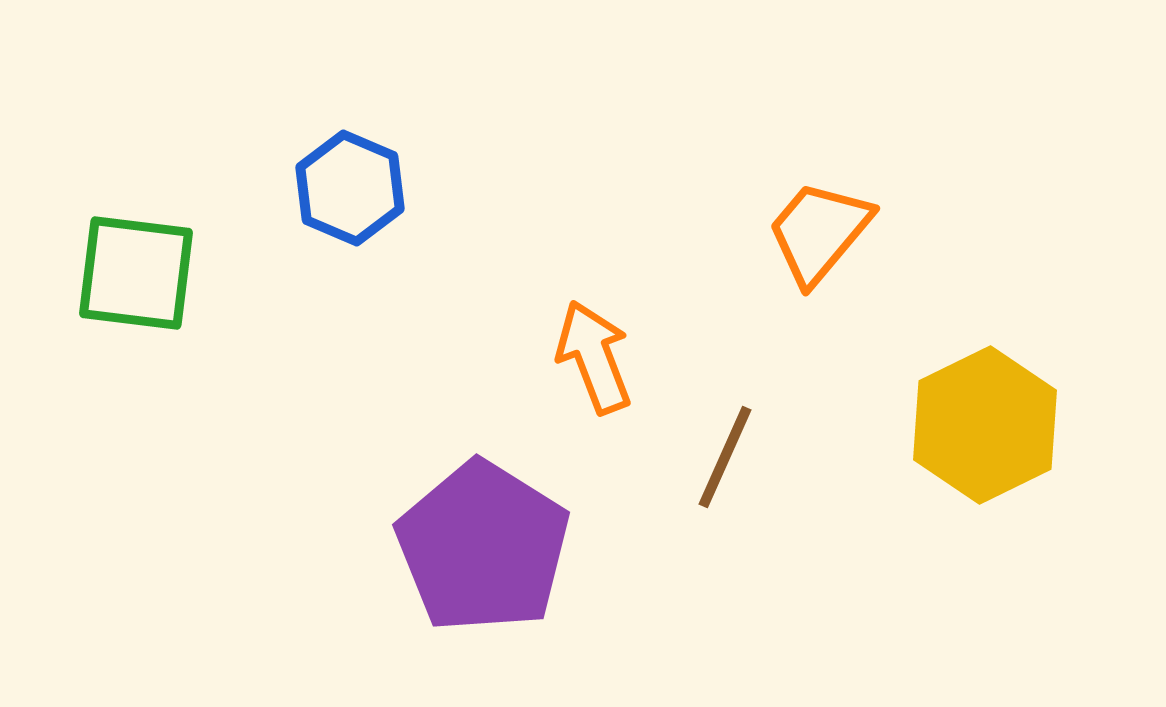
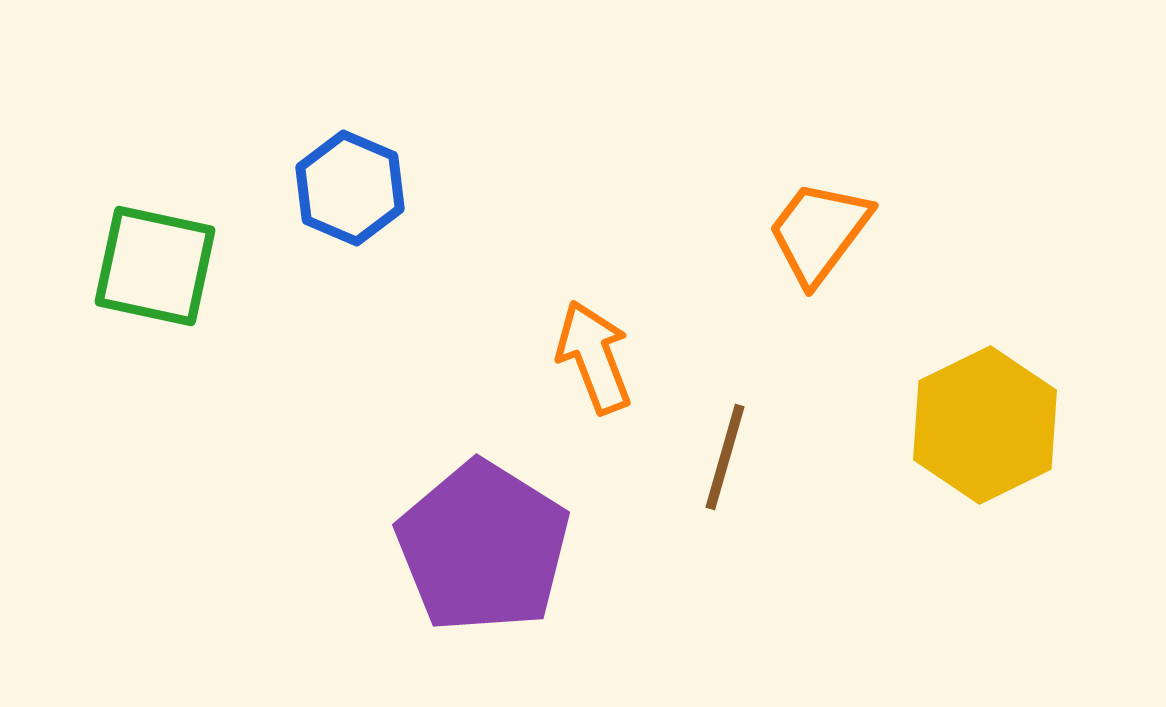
orange trapezoid: rotated 3 degrees counterclockwise
green square: moved 19 px right, 7 px up; rotated 5 degrees clockwise
brown line: rotated 8 degrees counterclockwise
